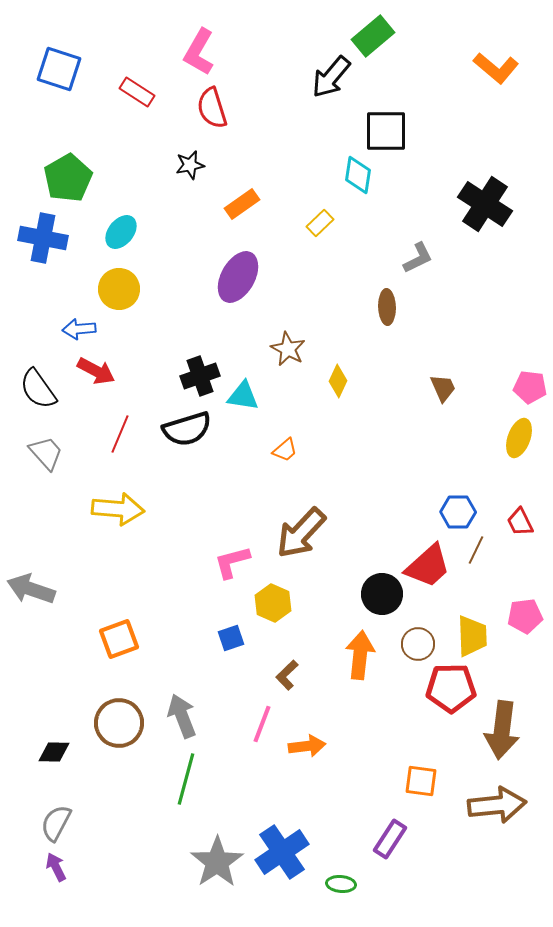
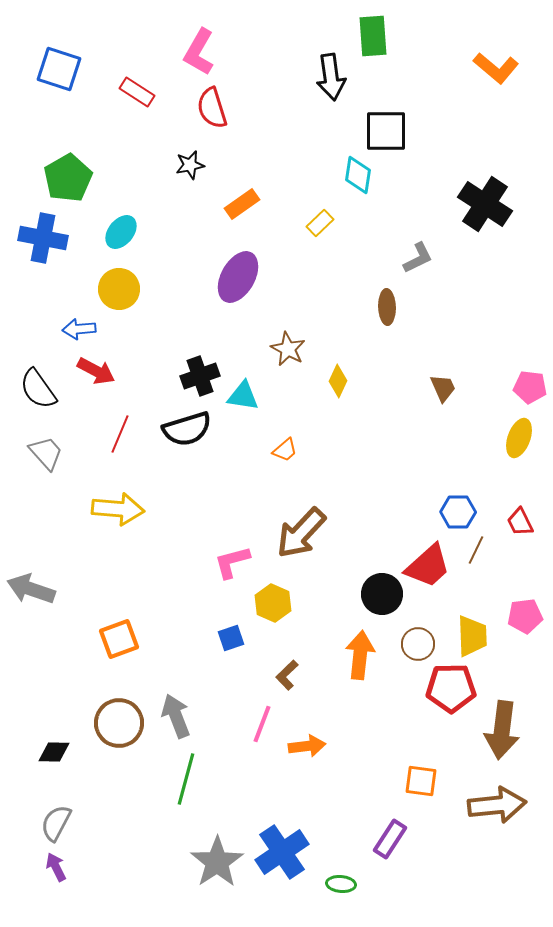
green rectangle at (373, 36): rotated 54 degrees counterclockwise
black arrow at (331, 77): rotated 48 degrees counterclockwise
gray arrow at (182, 716): moved 6 px left
